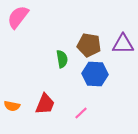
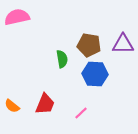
pink semicircle: moved 1 px left; rotated 40 degrees clockwise
orange semicircle: rotated 28 degrees clockwise
